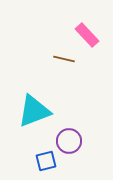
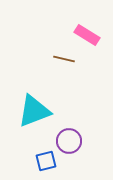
pink rectangle: rotated 15 degrees counterclockwise
